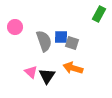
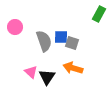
black triangle: moved 1 px down
